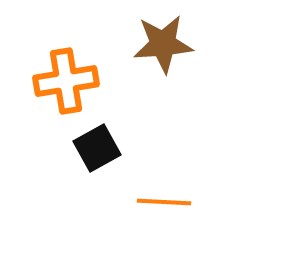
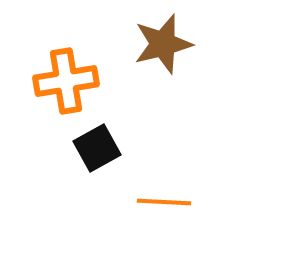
brown star: rotated 10 degrees counterclockwise
